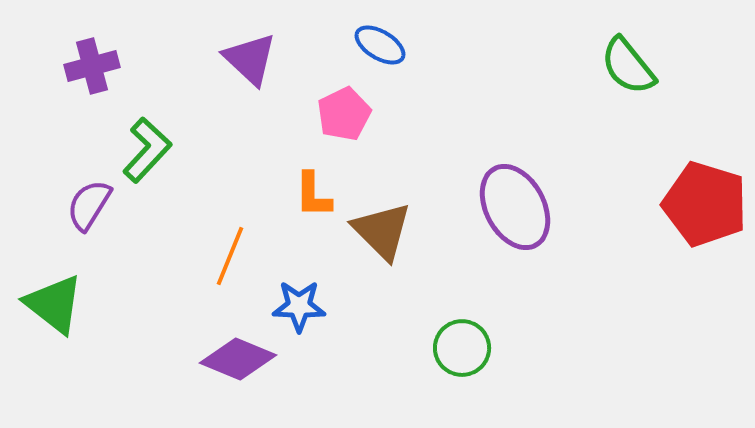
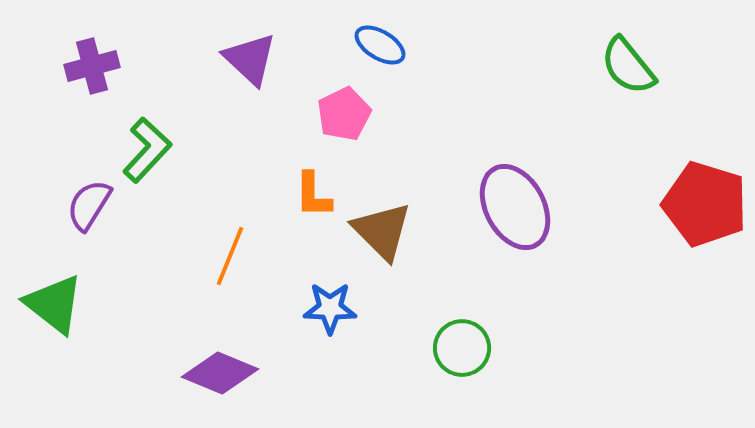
blue star: moved 31 px right, 2 px down
purple diamond: moved 18 px left, 14 px down
